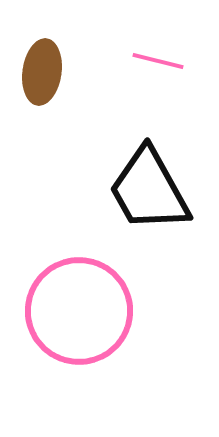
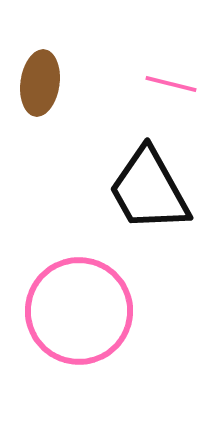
pink line: moved 13 px right, 23 px down
brown ellipse: moved 2 px left, 11 px down
